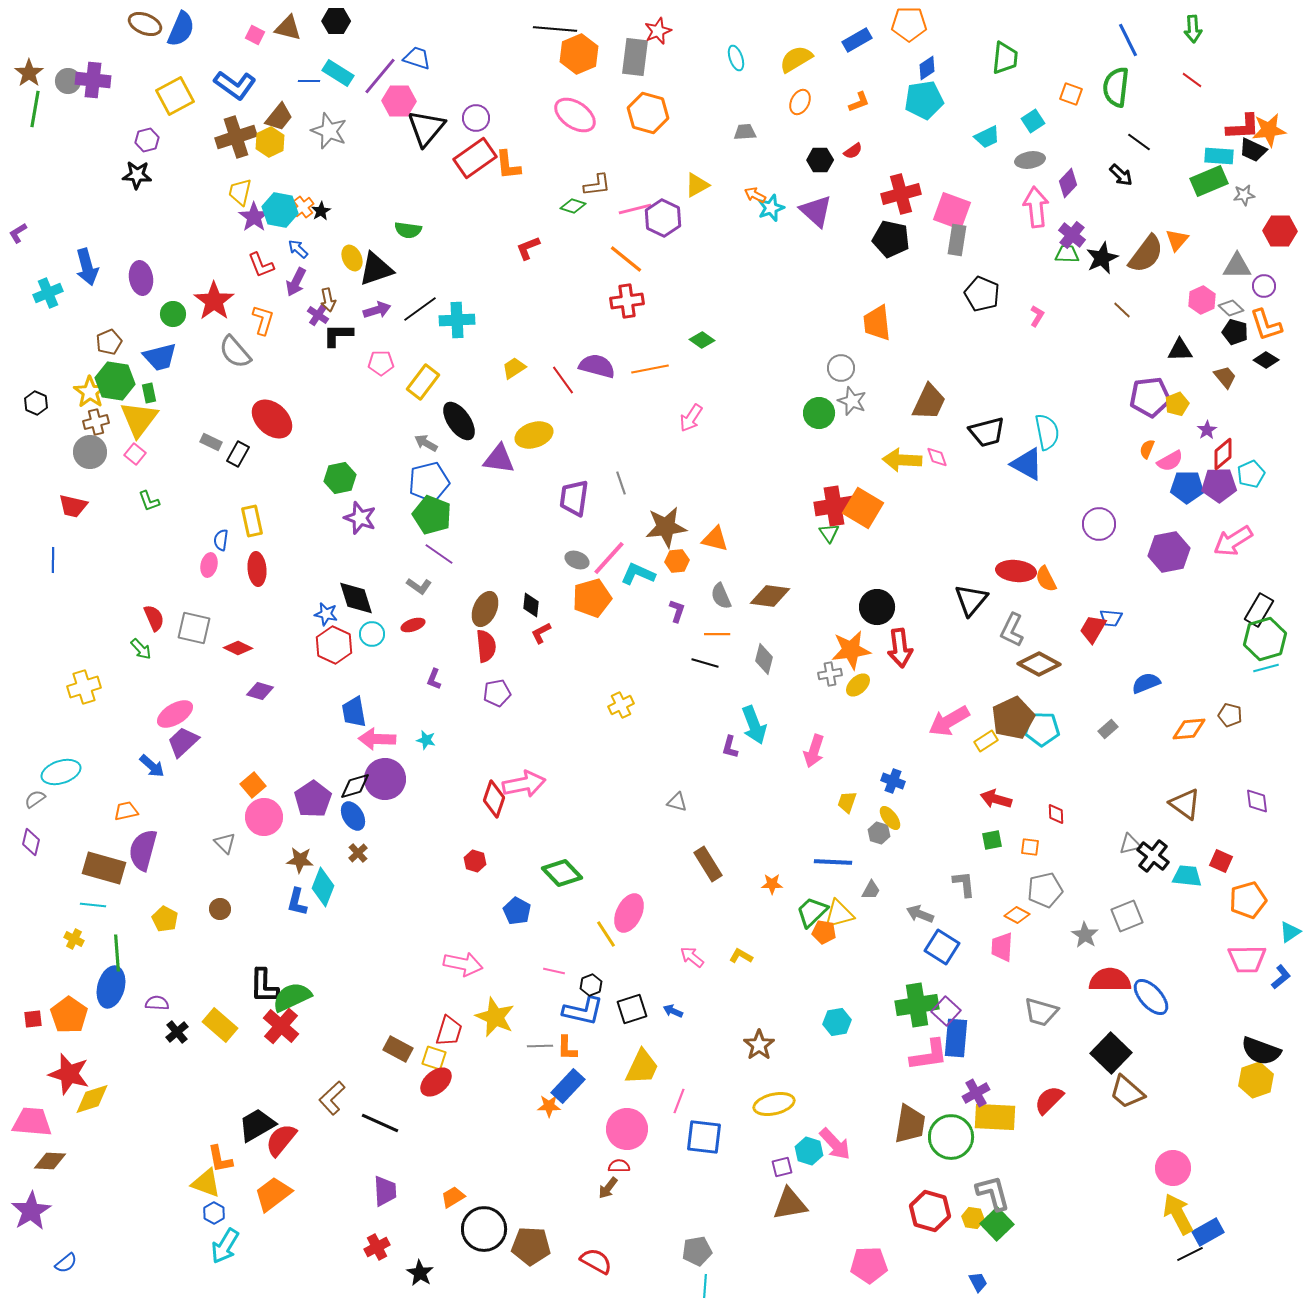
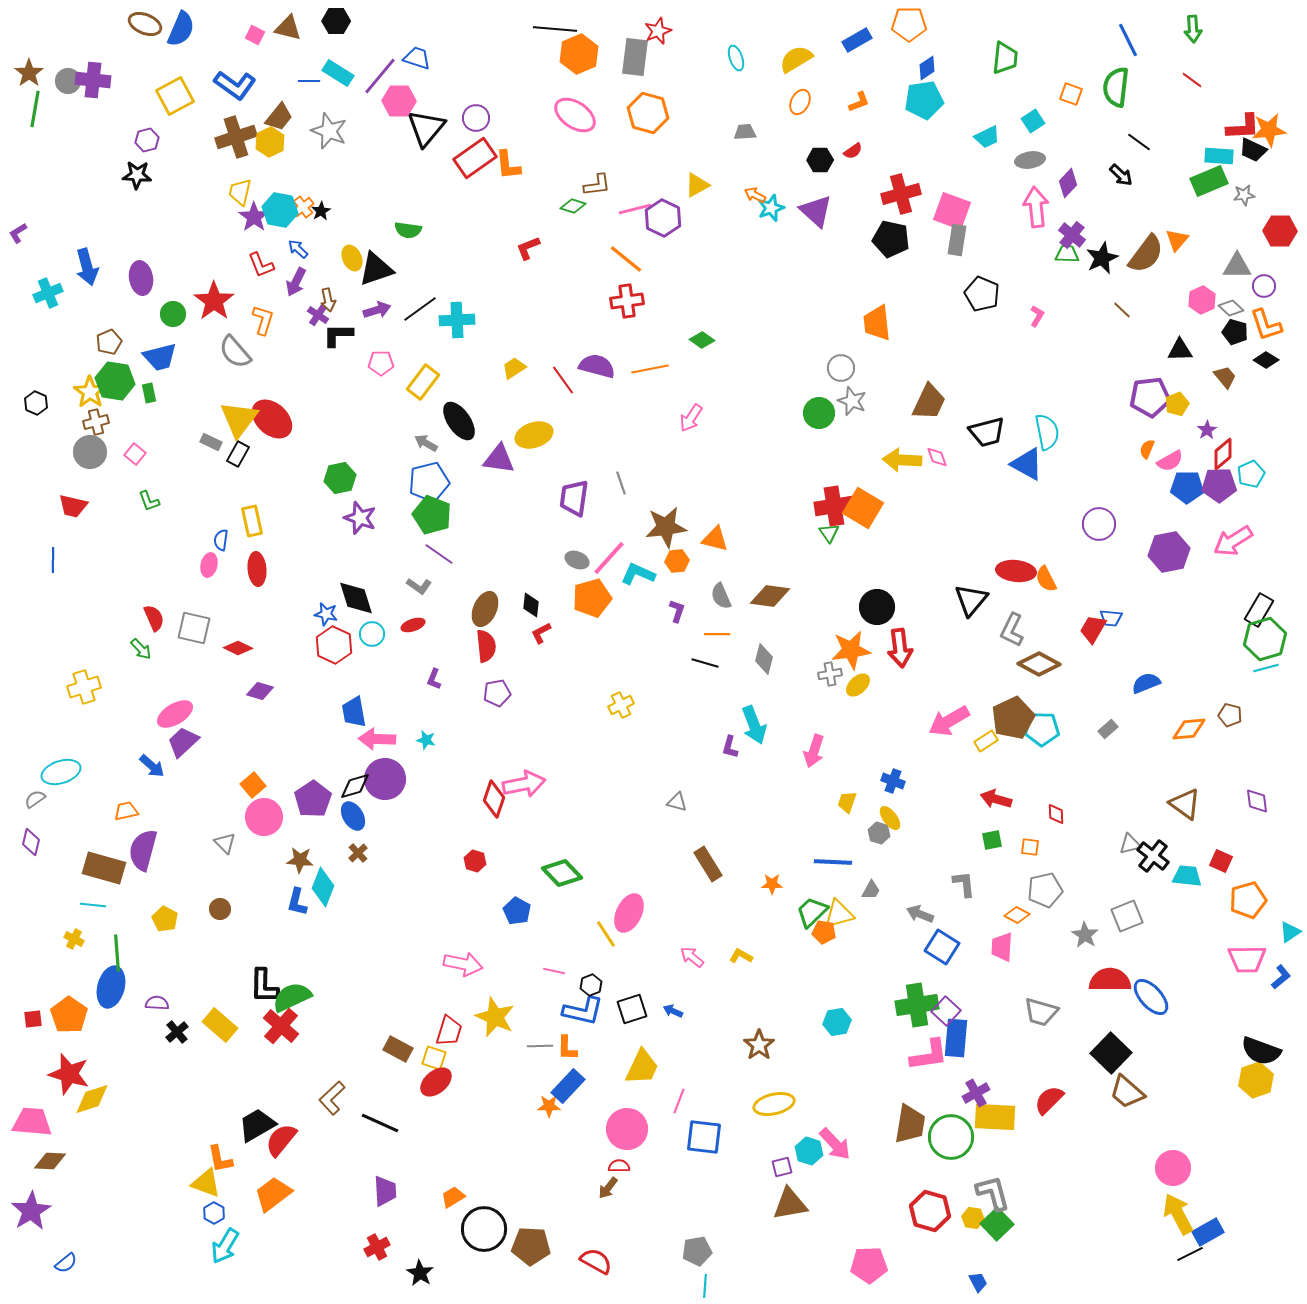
yellow triangle at (139, 419): moved 100 px right
